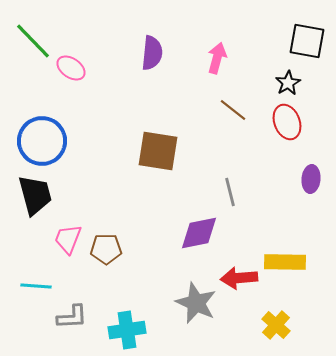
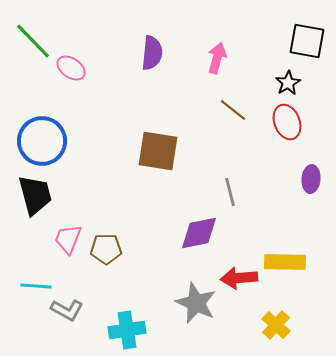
gray L-shape: moved 5 px left, 7 px up; rotated 32 degrees clockwise
